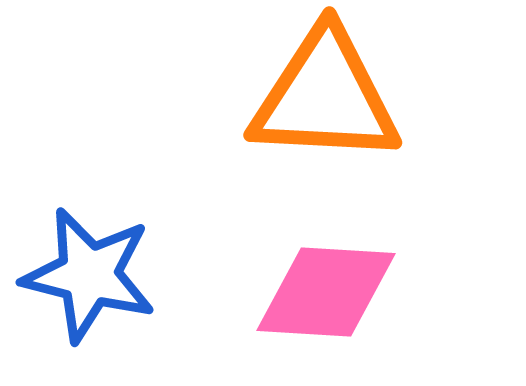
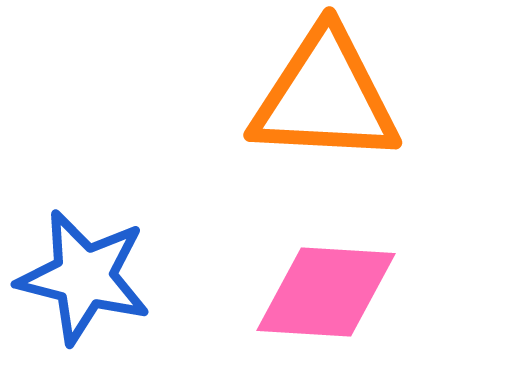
blue star: moved 5 px left, 2 px down
